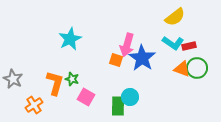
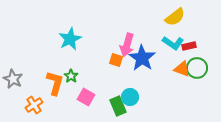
green star: moved 1 px left, 3 px up; rotated 16 degrees clockwise
green rectangle: rotated 24 degrees counterclockwise
